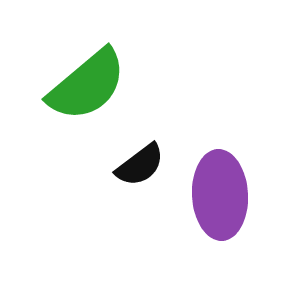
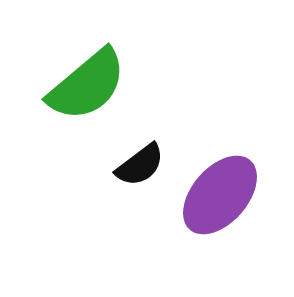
purple ellipse: rotated 44 degrees clockwise
